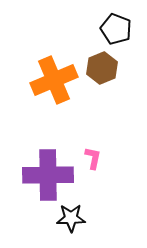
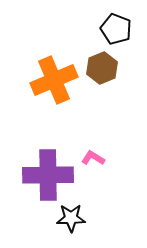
pink L-shape: rotated 70 degrees counterclockwise
